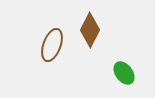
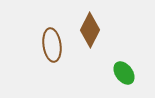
brown ellipse: rotated 28 degrees counterclockwise
